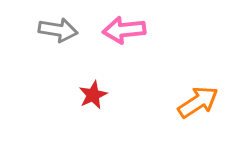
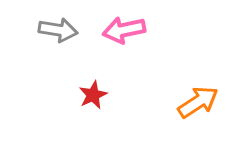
pink arrow: rotated 6 degrees counterclockwise
